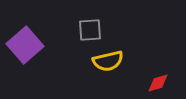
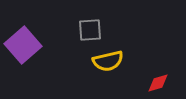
purple square: moved 2 px left
